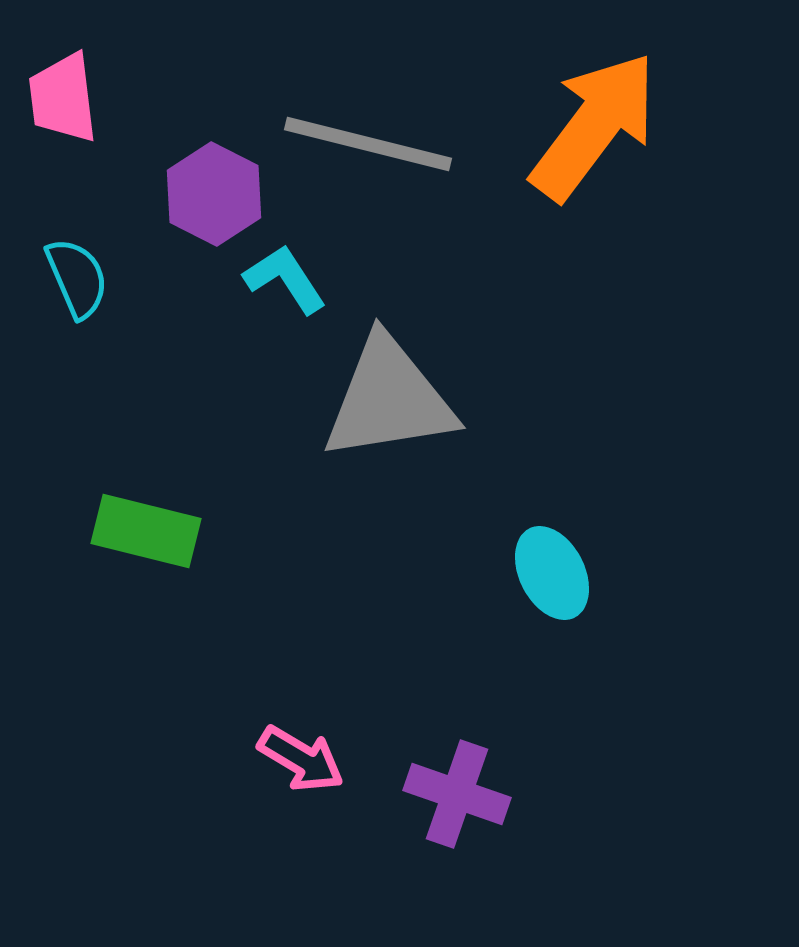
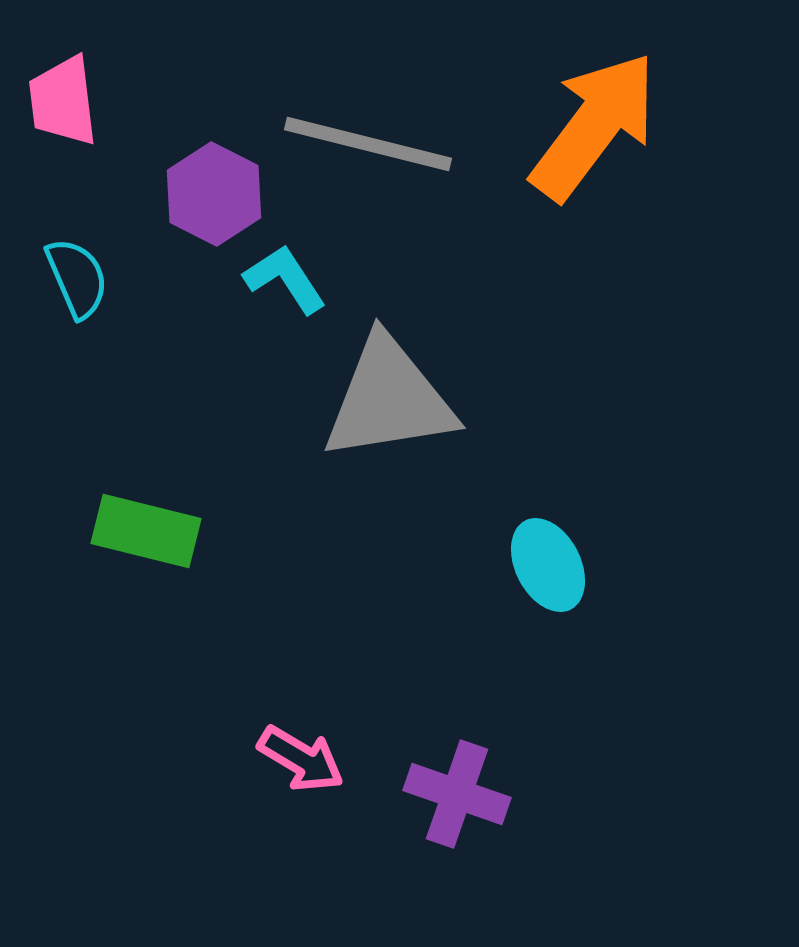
pink trapezoid: moved 3 px down
cyan ellipse: moved 4 px left, 8 px up
